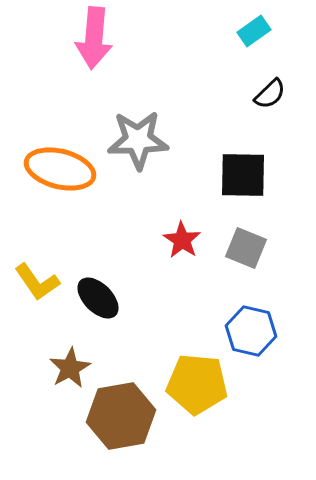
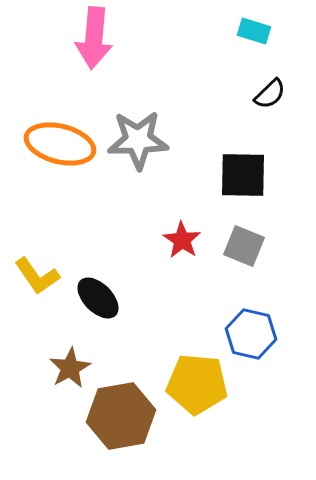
cyan rectangle: rotated 52 degrees clockwise
orange ellipse: moved 25 px up
gray square: moved 2 px left, 2 px up
yellow L-shape: moved 6 px up
blue hexagon: moved 3 px down
